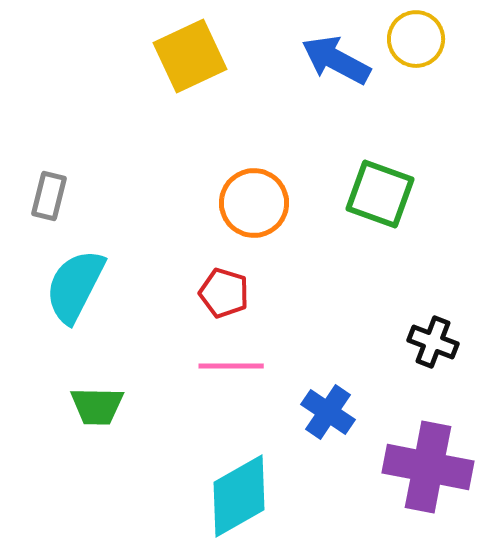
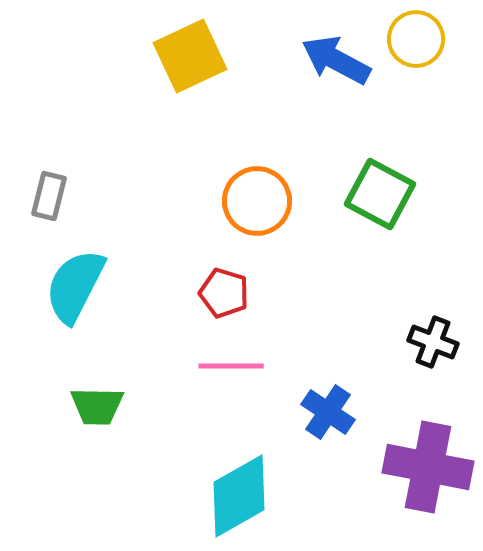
green square: rotated 8 degrees clockwise
orange circle: moved 3 px right, 2 px up
